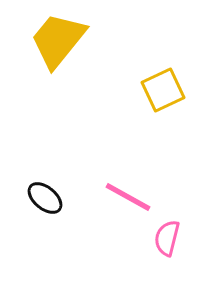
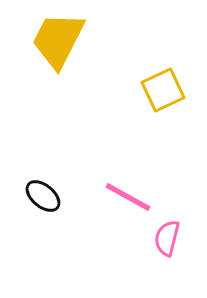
yellow trapezoid: rotated 12 degrees counterclockwise
black ellipse: moved 2 px left, 2 px up
